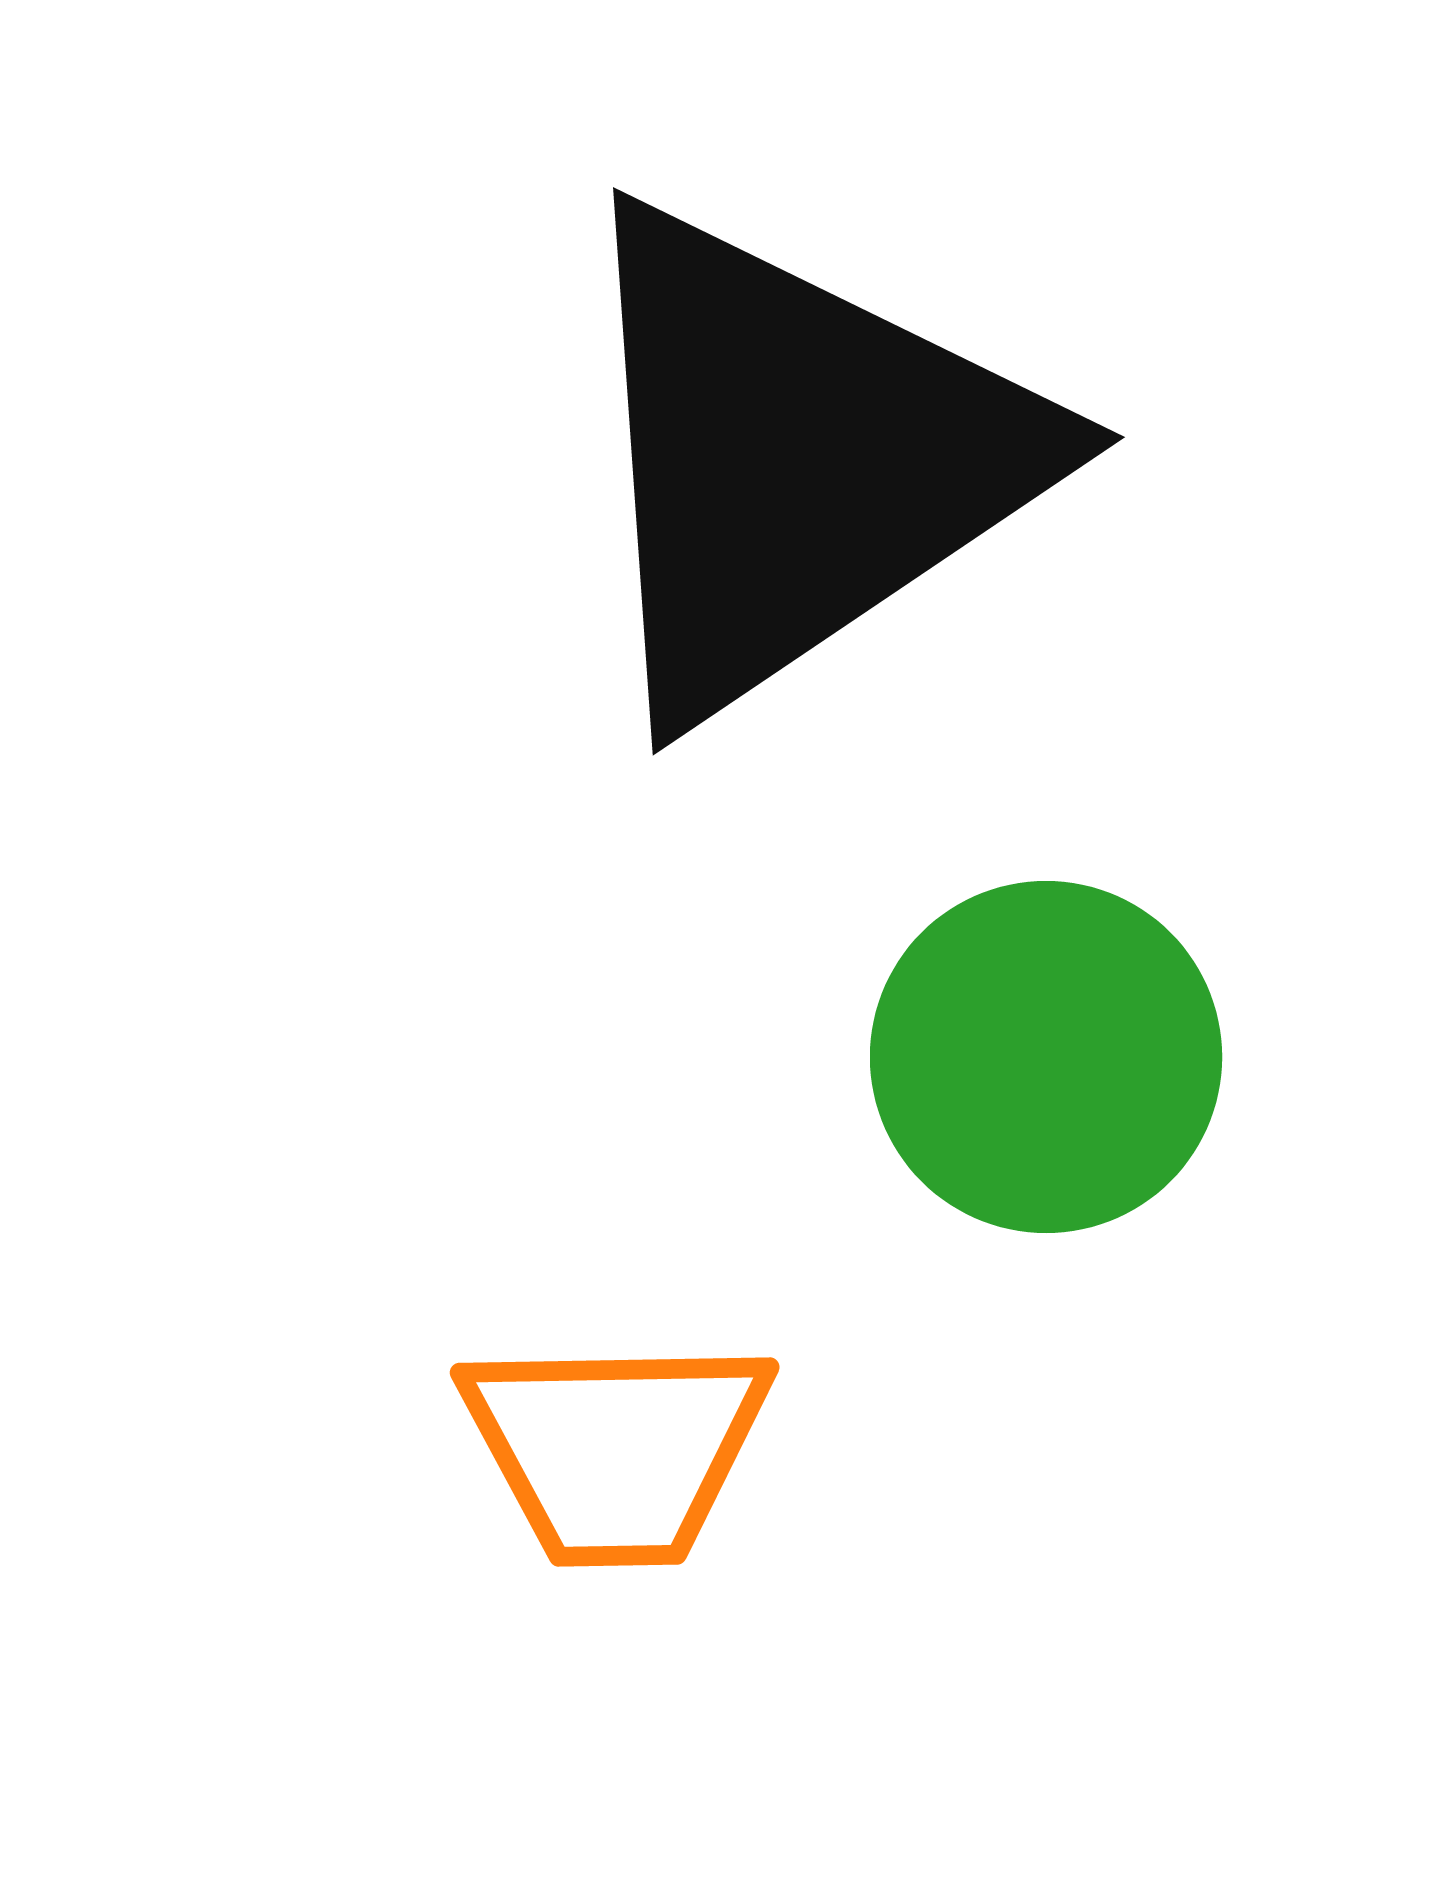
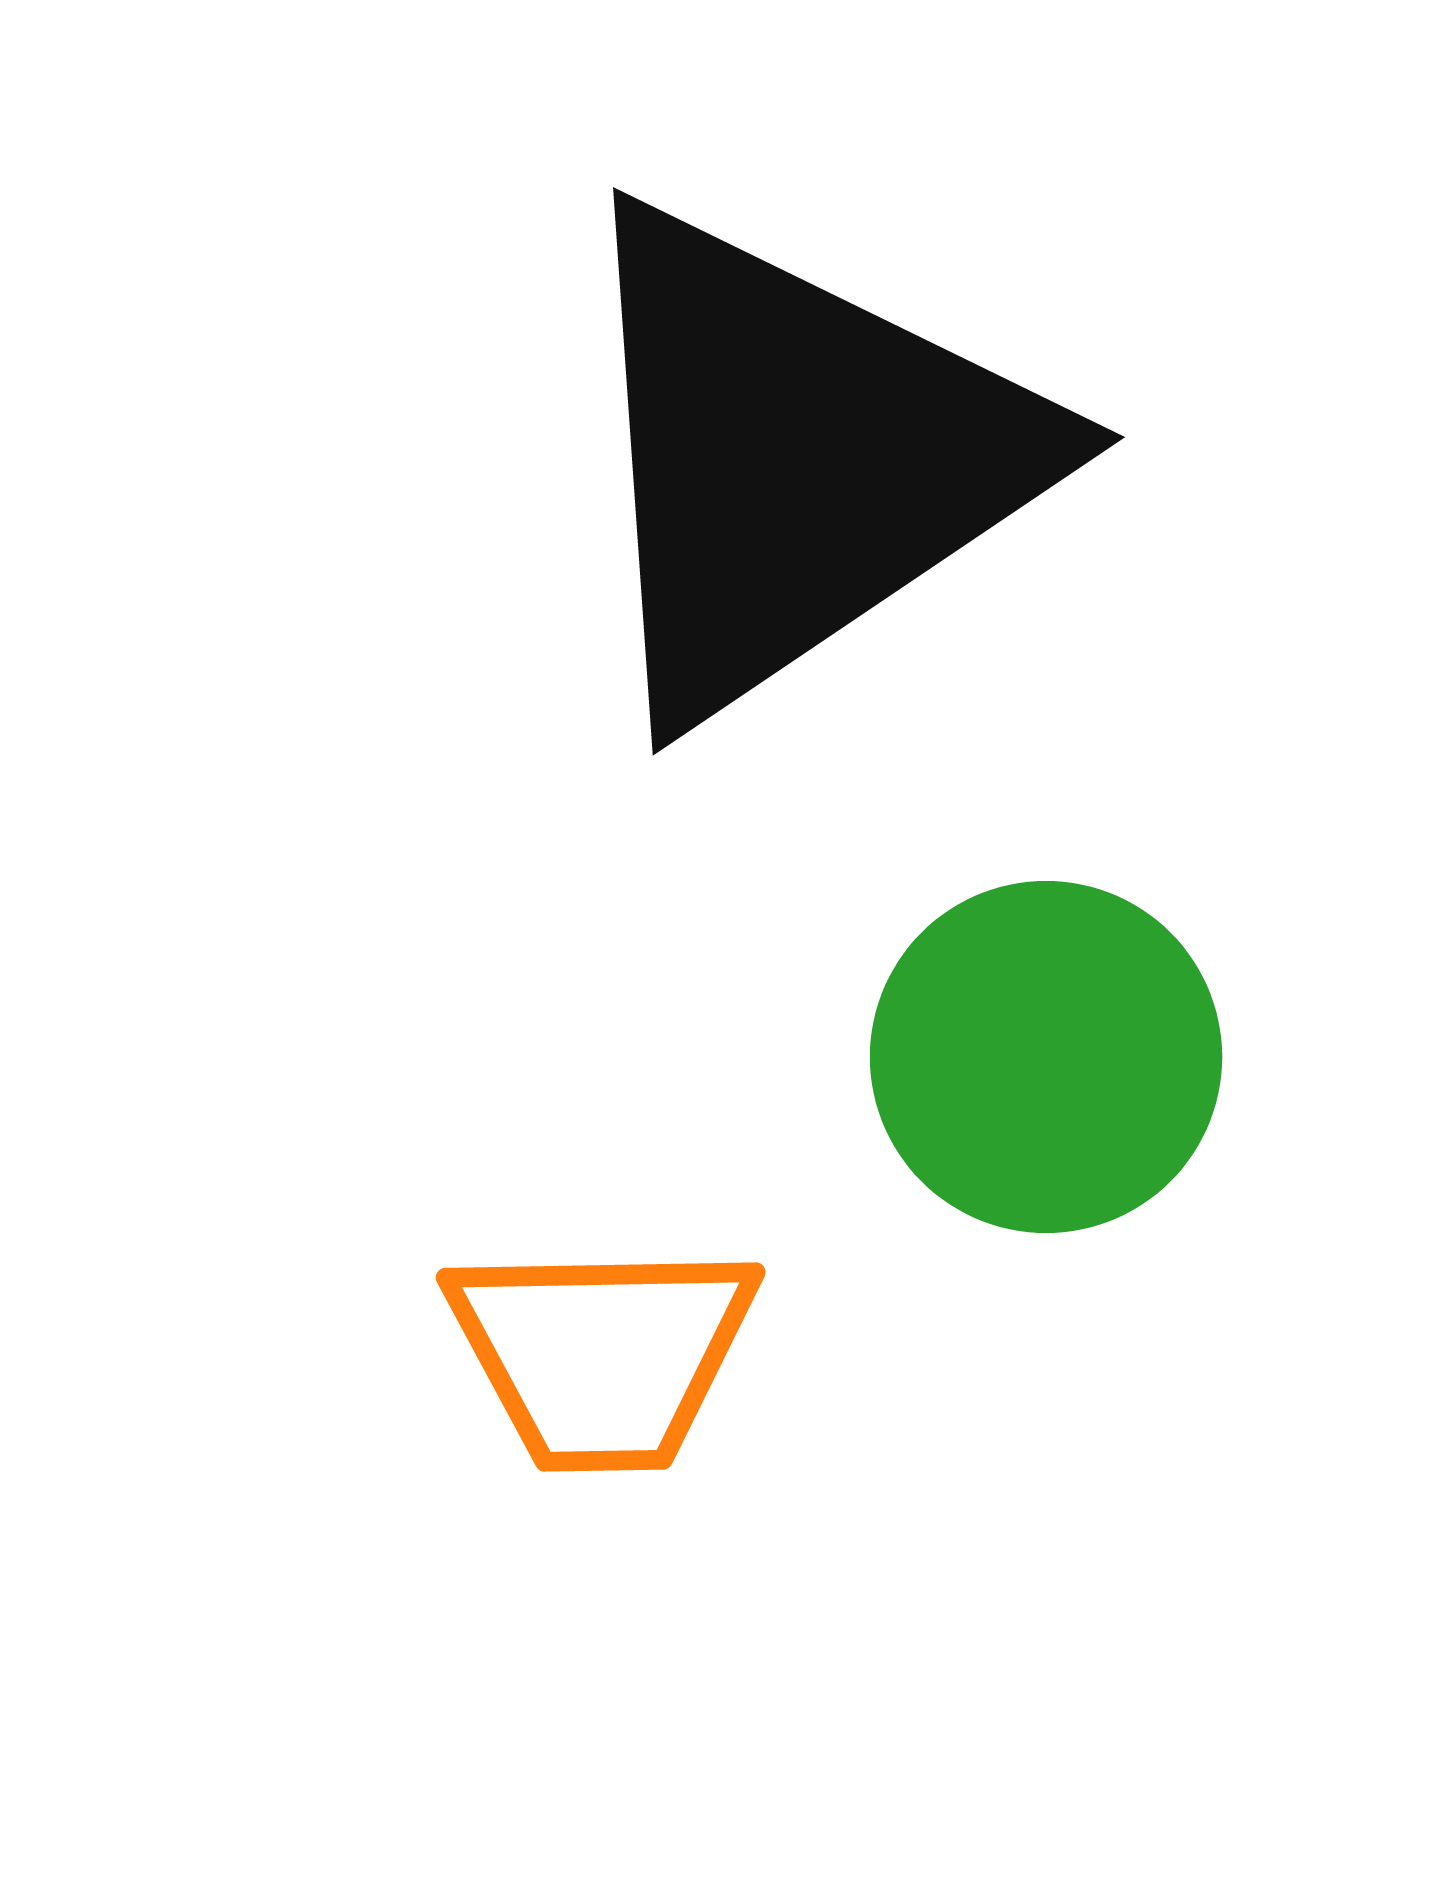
orange trapezoid: moved 14 px left, 95 px up
